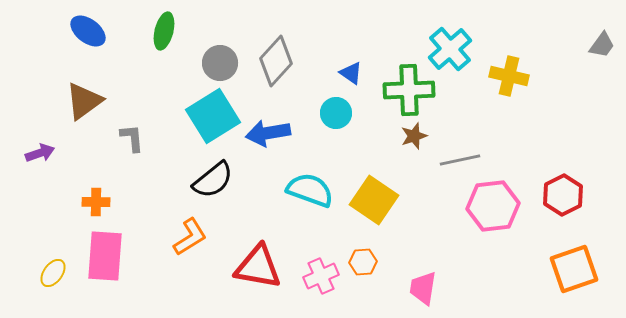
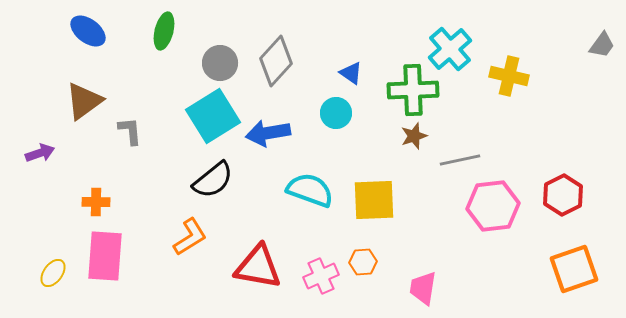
green cross: moved 4 px right
gray L-shape: moved 2 px left, 7 px up
yellow square: rotated 36 degrees counterclockwise
